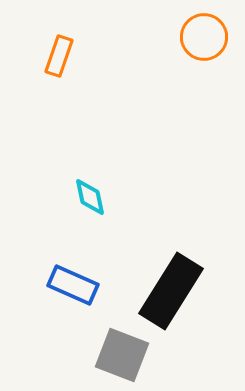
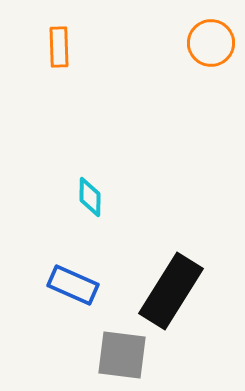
orange circle: moved 7 px right, 6 px down
orange rectangle: moved 9 px up; rotated 21 degrees counterclockwise
cyan diamond: rotated 12 degrees clockwise
gray square: rotated 14 degrees counterclockwise
